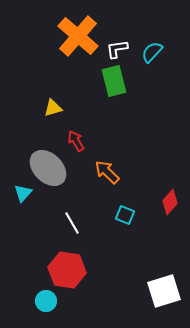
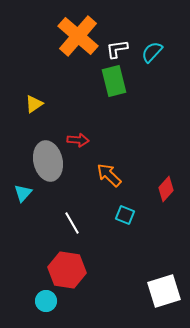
yellow triangle: moved 19 px left, 4 px up; rotated 18 degrees counterclockwise
red arrow: moved 2 px right, 1 px up; rotated 125 degrees clockwise
gray ellipse: moved 7 px up; rotated 33 degrees clockwise
orange arrow: moved 2 px right, 3 px down
red diamond: moved 4 px left, 13 px up
